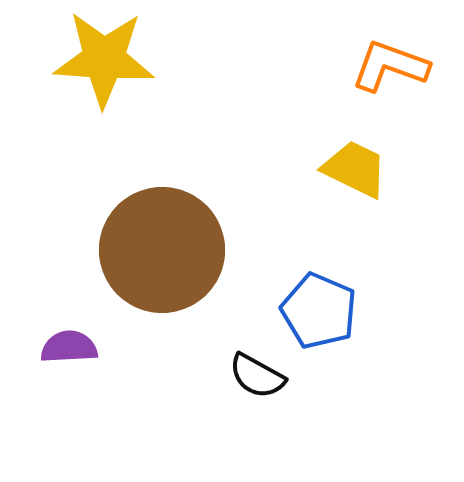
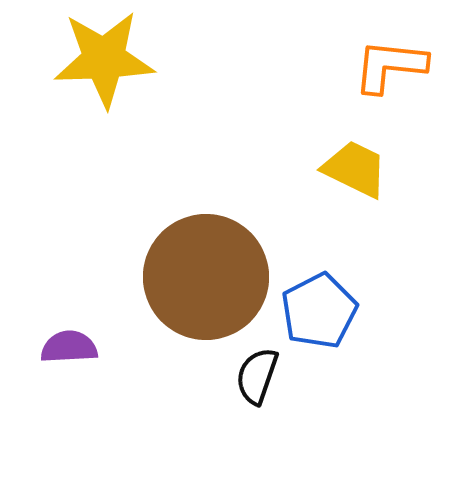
yellow star: rotated 6 degrees counterclockwise
orange L-shape: rotated 14 degrees counterclockwise
brown circle: moved 44 px right, 27 px down
blue pentagon: rotated 22 degrees clockwise
black semicircle: rotated 80 degrees clockwise
